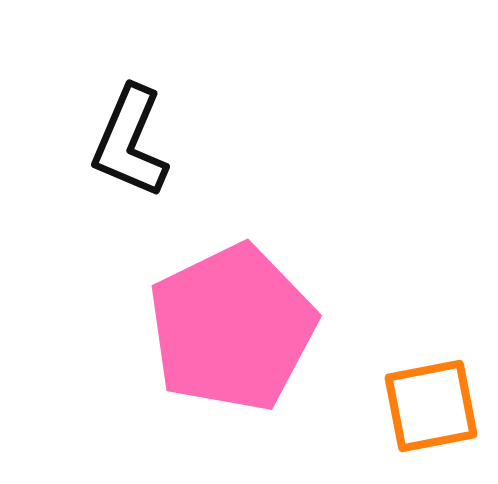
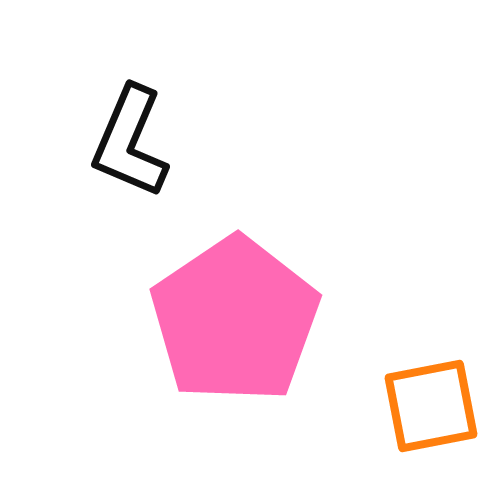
pink pentagon: moved 3 px right, 8 px up; rotated 8 degrees counterclockwise
